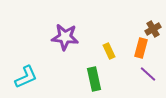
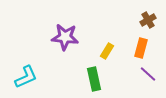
brown cross: moved 5 px left, 9 px up
yellow rectangle: moved 2 px left; rotated 56 degrees clockwise
